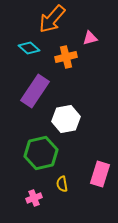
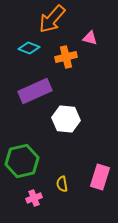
pink triangle: rotated 28 degrees clockwise
cyan diamond: rotated 20 degrees counterclockwise
purple rectangle: rotated 32 degrees clockwise
white hexagon: rotated 16 degrees clockwise
green hexagon: moved 19 px left, 8 px down
pink rectangle: moved 3 px down
